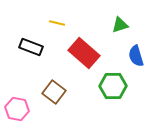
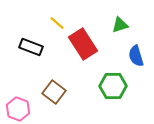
yellow line: rotated 28 degrees clockwise
red rectangle: moved 1 px left, 9 px up; rotated 16 degrees clockwise
pink hexagon: moved 1 px right; rotated 10 degrees clockwise
